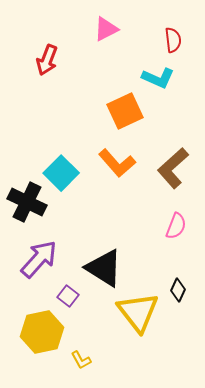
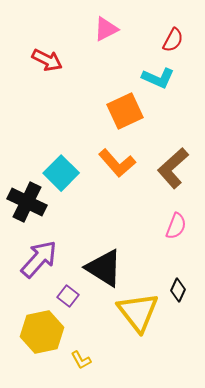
red semicircle: rotated 35 degrees clockwise
red arrow: rotated 84 degrees counterclockwise
